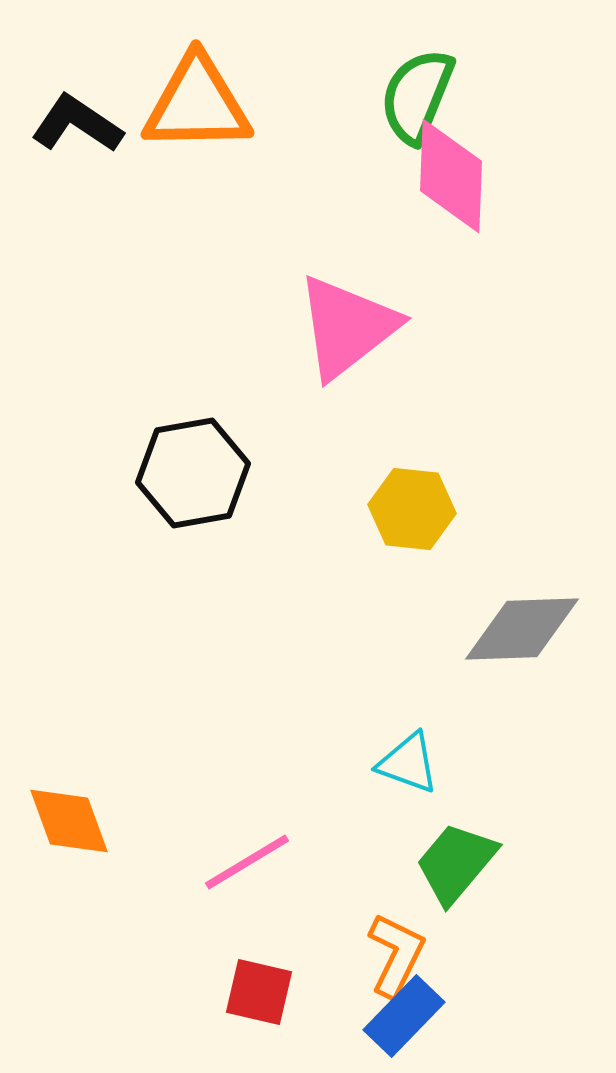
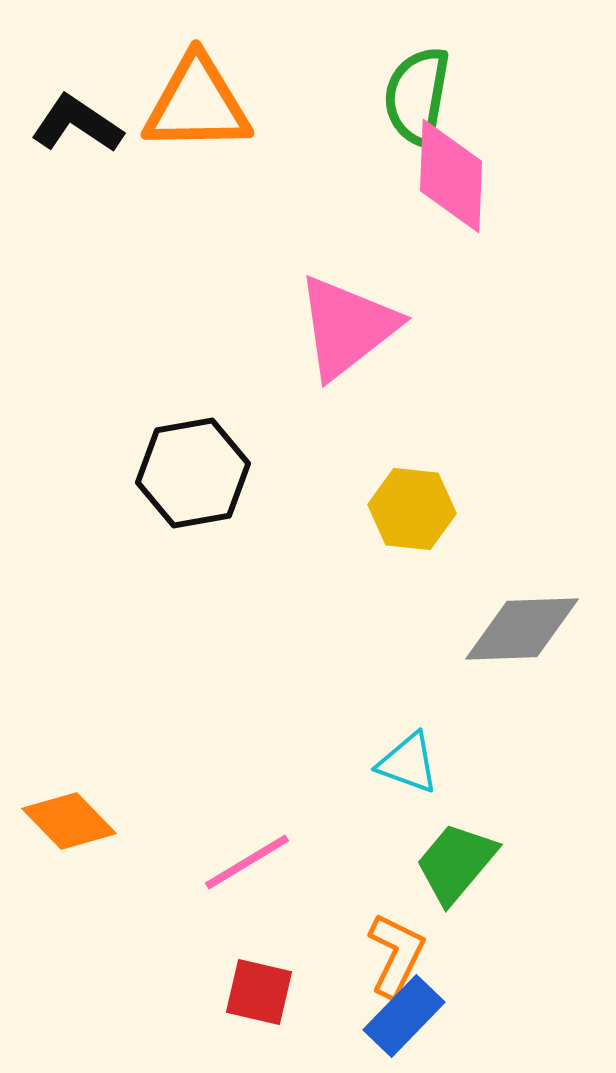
green semicircle: rotated 12 degrees counterclockwise
orange diamond: rotated 24 degrees counterclockwise
